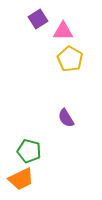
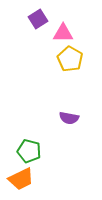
pink triangle: moved 2 px down
purple semicircle: moved 3 px right; rotated 48 degrees counterclockwise
